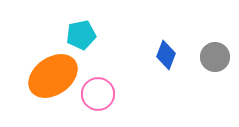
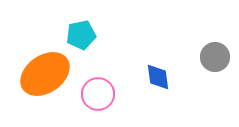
blue diamond: moved 8 px left, 22 px down; rotated 28 degrees counterclockwise
orange ellipse: moved 8 px left, 2 px up
